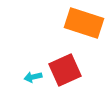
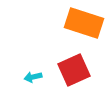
red square: moved 9 px right
